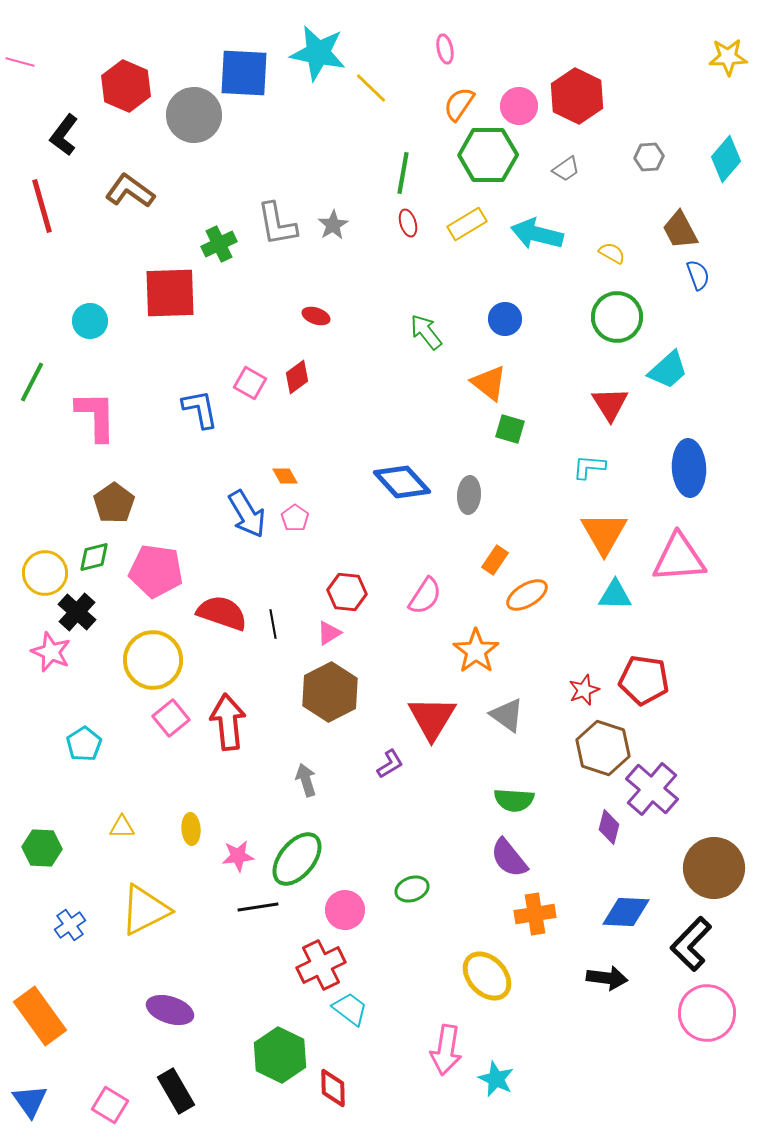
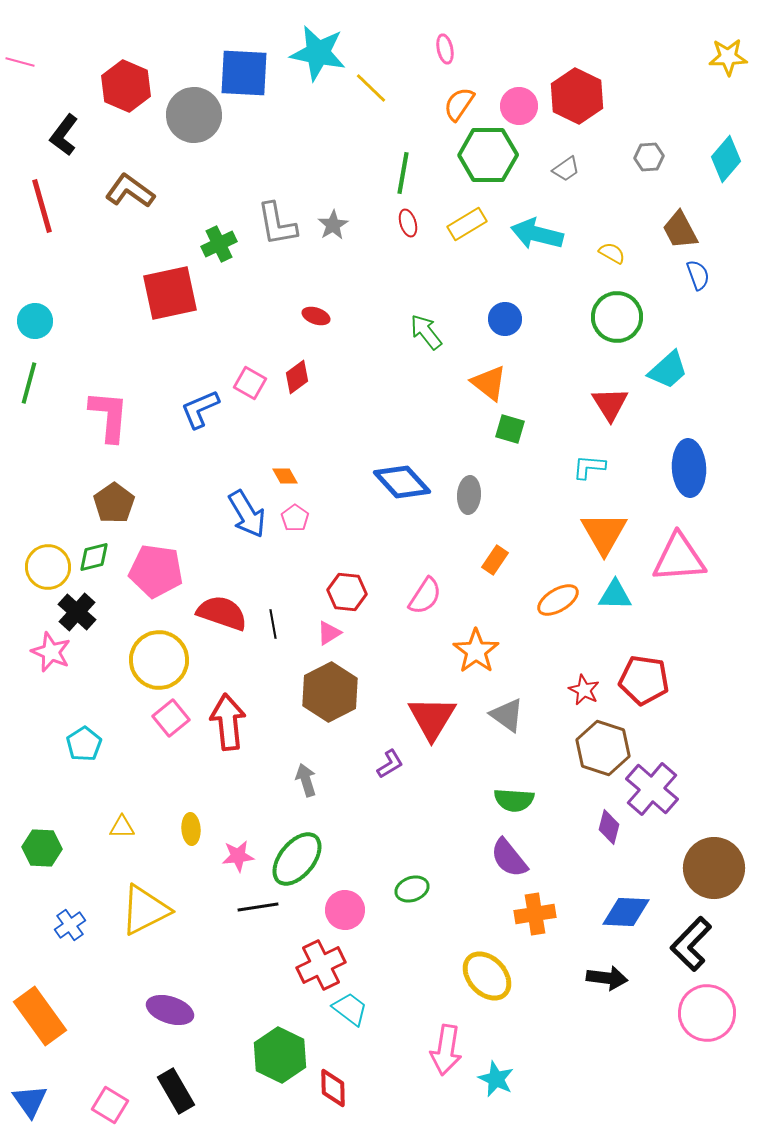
red square at (170, 293): rotated 10 degrees counterclockwise
cyan circle at (90, 321): moved 55 px left
green line at (32, 382): moved 3 px left, 1 px down; rotated 12 degrees counterclockwise
blue L-shape at (200, 409): rotated 102 degrees counterclockwise
pink L-shape at (96, 416): moved 13 px right; rotated 6 degrees clockwise
yellow circle at (45, 573): moved 3 px right, 6 px up
orange ellipse at (527, 595): moved 31 px right, 5 px down
yellow circle at (153, 660): moved 6 px right
red star at (584, 690): rotated 24 degrees counterclockwise
